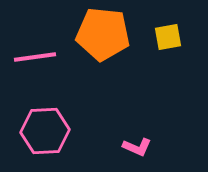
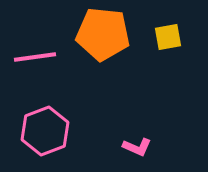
pink hexagon: rotated 18 degrees counterclockwise
